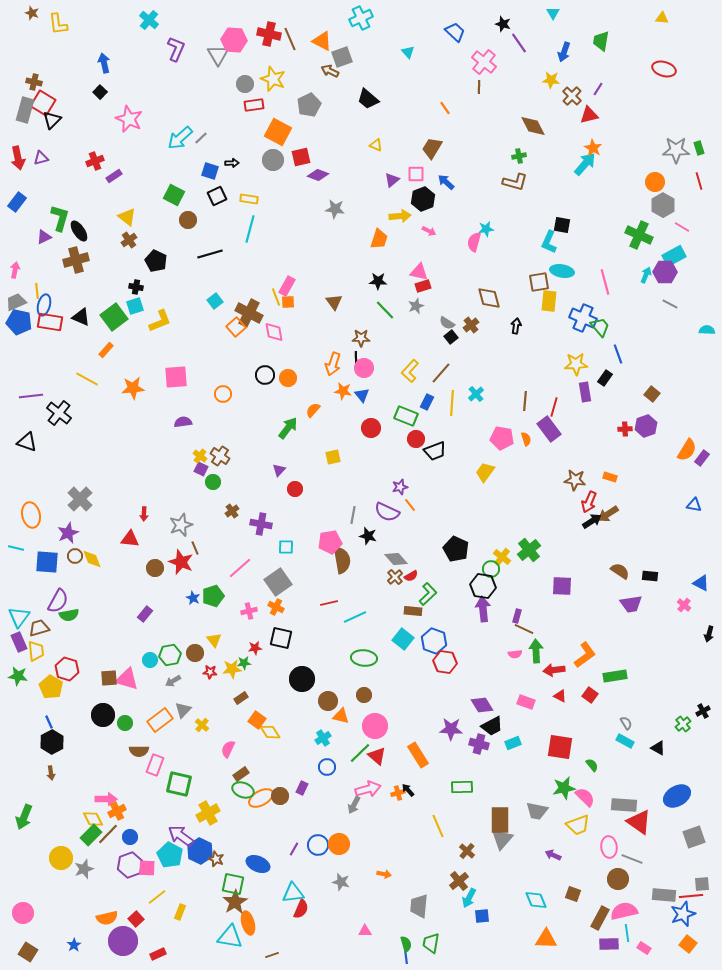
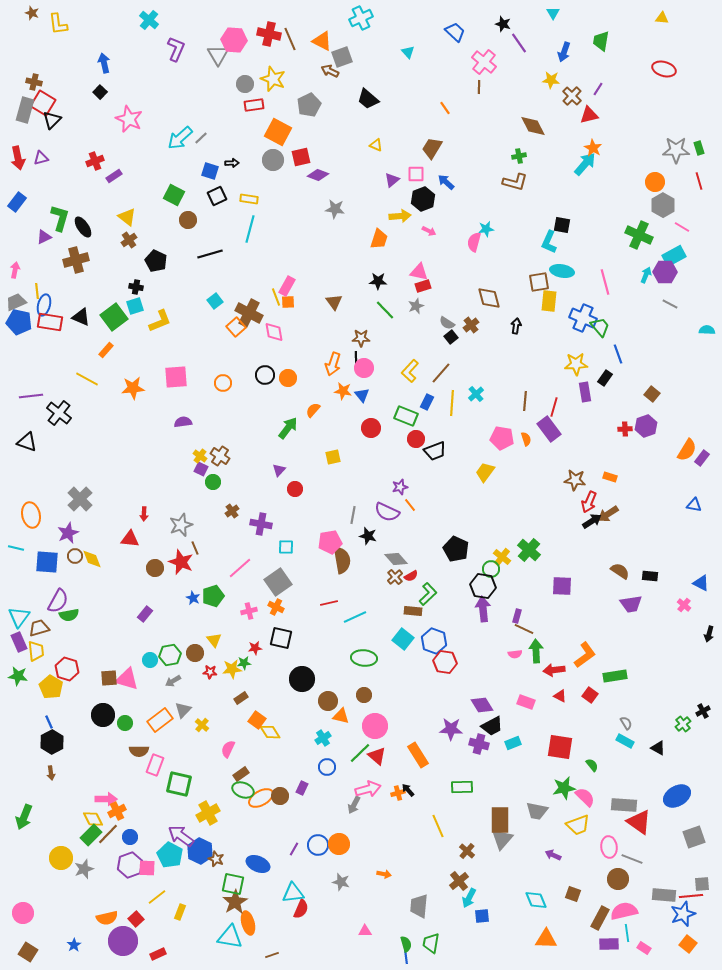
black ellipse at (79, 231): moved 4 px right, 4 px up
orange circle at (223, 394): moved 11 px up
green cross at (529, 550): rotated 10 degrees counterclockwise
